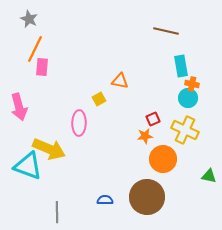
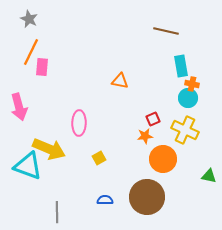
orange line: moved 4 px left, 3 px down
yellow square: moved 59 px down
